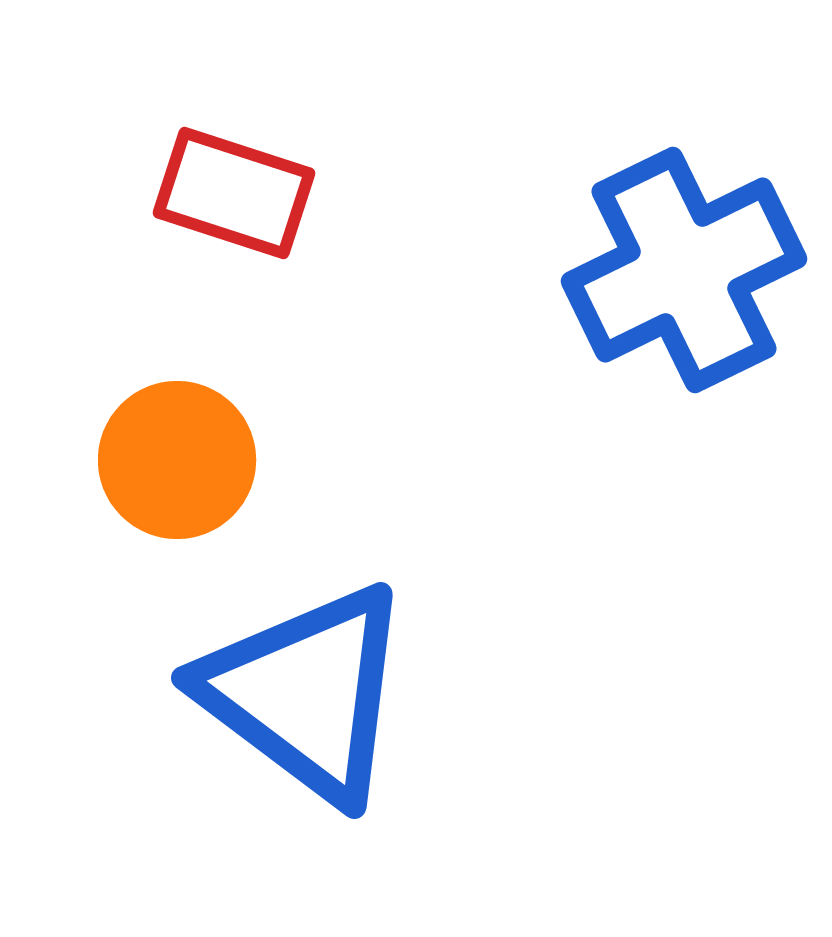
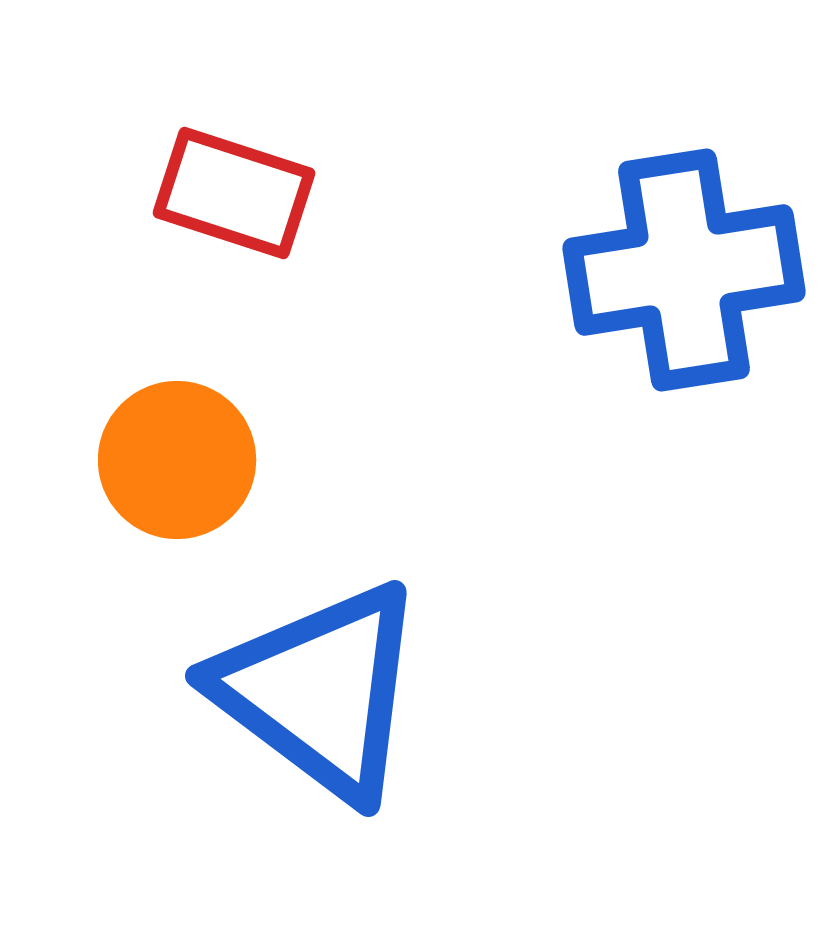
blue cross: rotated 17 degrees clockwise
blue triangle: moved 14 px right, 2 px up
